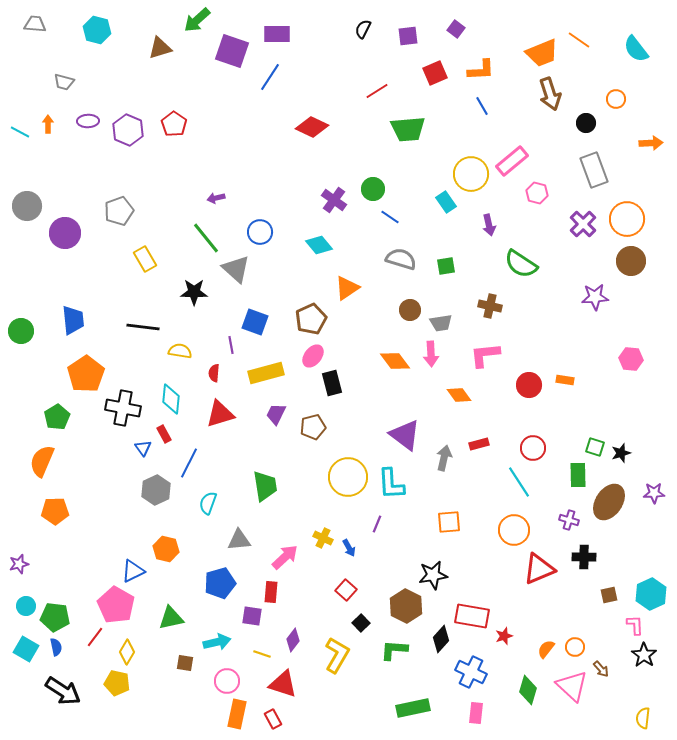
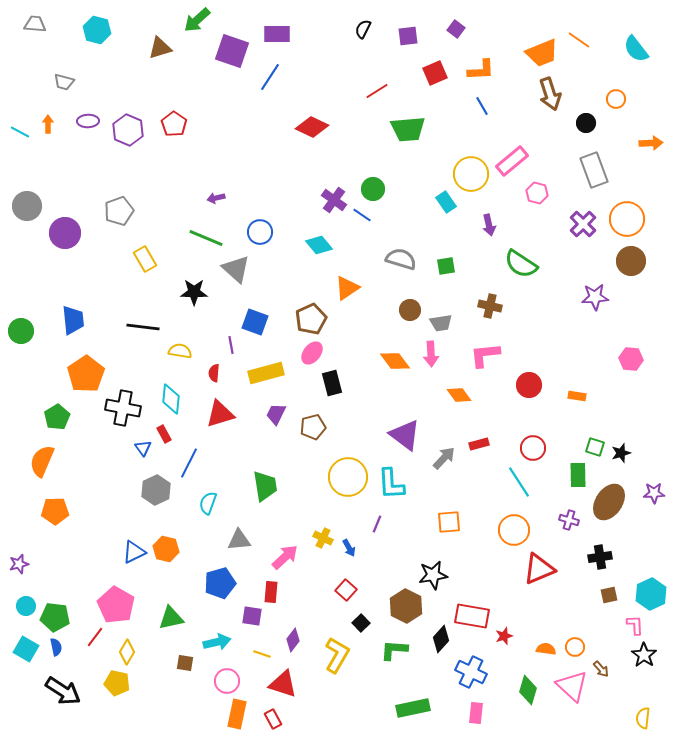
blue line at (390, 217): moved 28 px left, 2 px up
green line at (206, 238): rotated 28 degrees counterclockwise
pink ellipse at (313, 356): moved 1 px left, 3 px up
orange rectangle at (565, 380): moved 12 px right, 16 px down
gray arrow at (444, 458): rotated 30 degrees clockwise
black cross at (584, 557): moved 16 px right; rotated 10 degrees counterclockwise
blue triangle at (133, 571): moved 1 px right, 19 px up
orange semicircle at (546, 649): rotated 60 degrees clockwise
